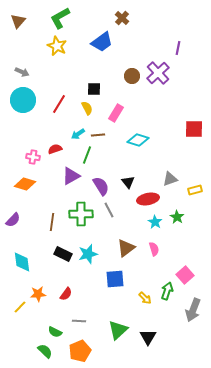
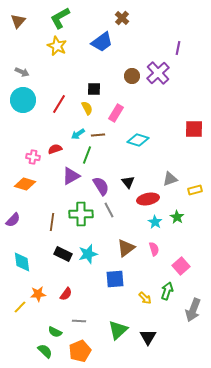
pink square at (185, 275): moved 4 px left, 9 px up
